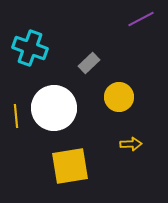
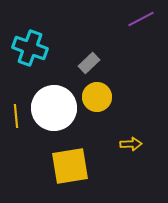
yellow circle: moved 22 px left
